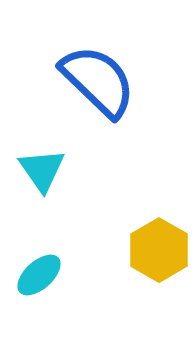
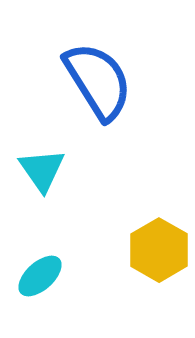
blue semicircle: rotated 14 degrees clockwise
cyan ellipse: moved 1 px right, 1 px down
